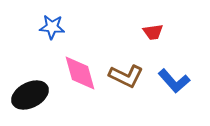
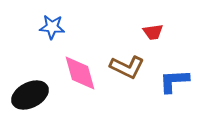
brown L-shape: moved 1 px right, 9 px up
blue L-shape: rotated 128 degrees clockwise
